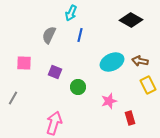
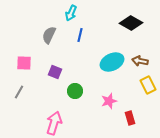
black diamond: moved 3 px down
green circle: moved 3 px left, 4 px down
gray line: moved 6 px right, 6 px up
